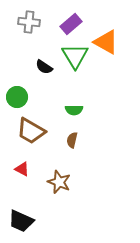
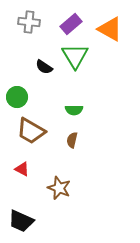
orange triangle: moved 4 px right, 13 px up
brown star: moved 6 px down
